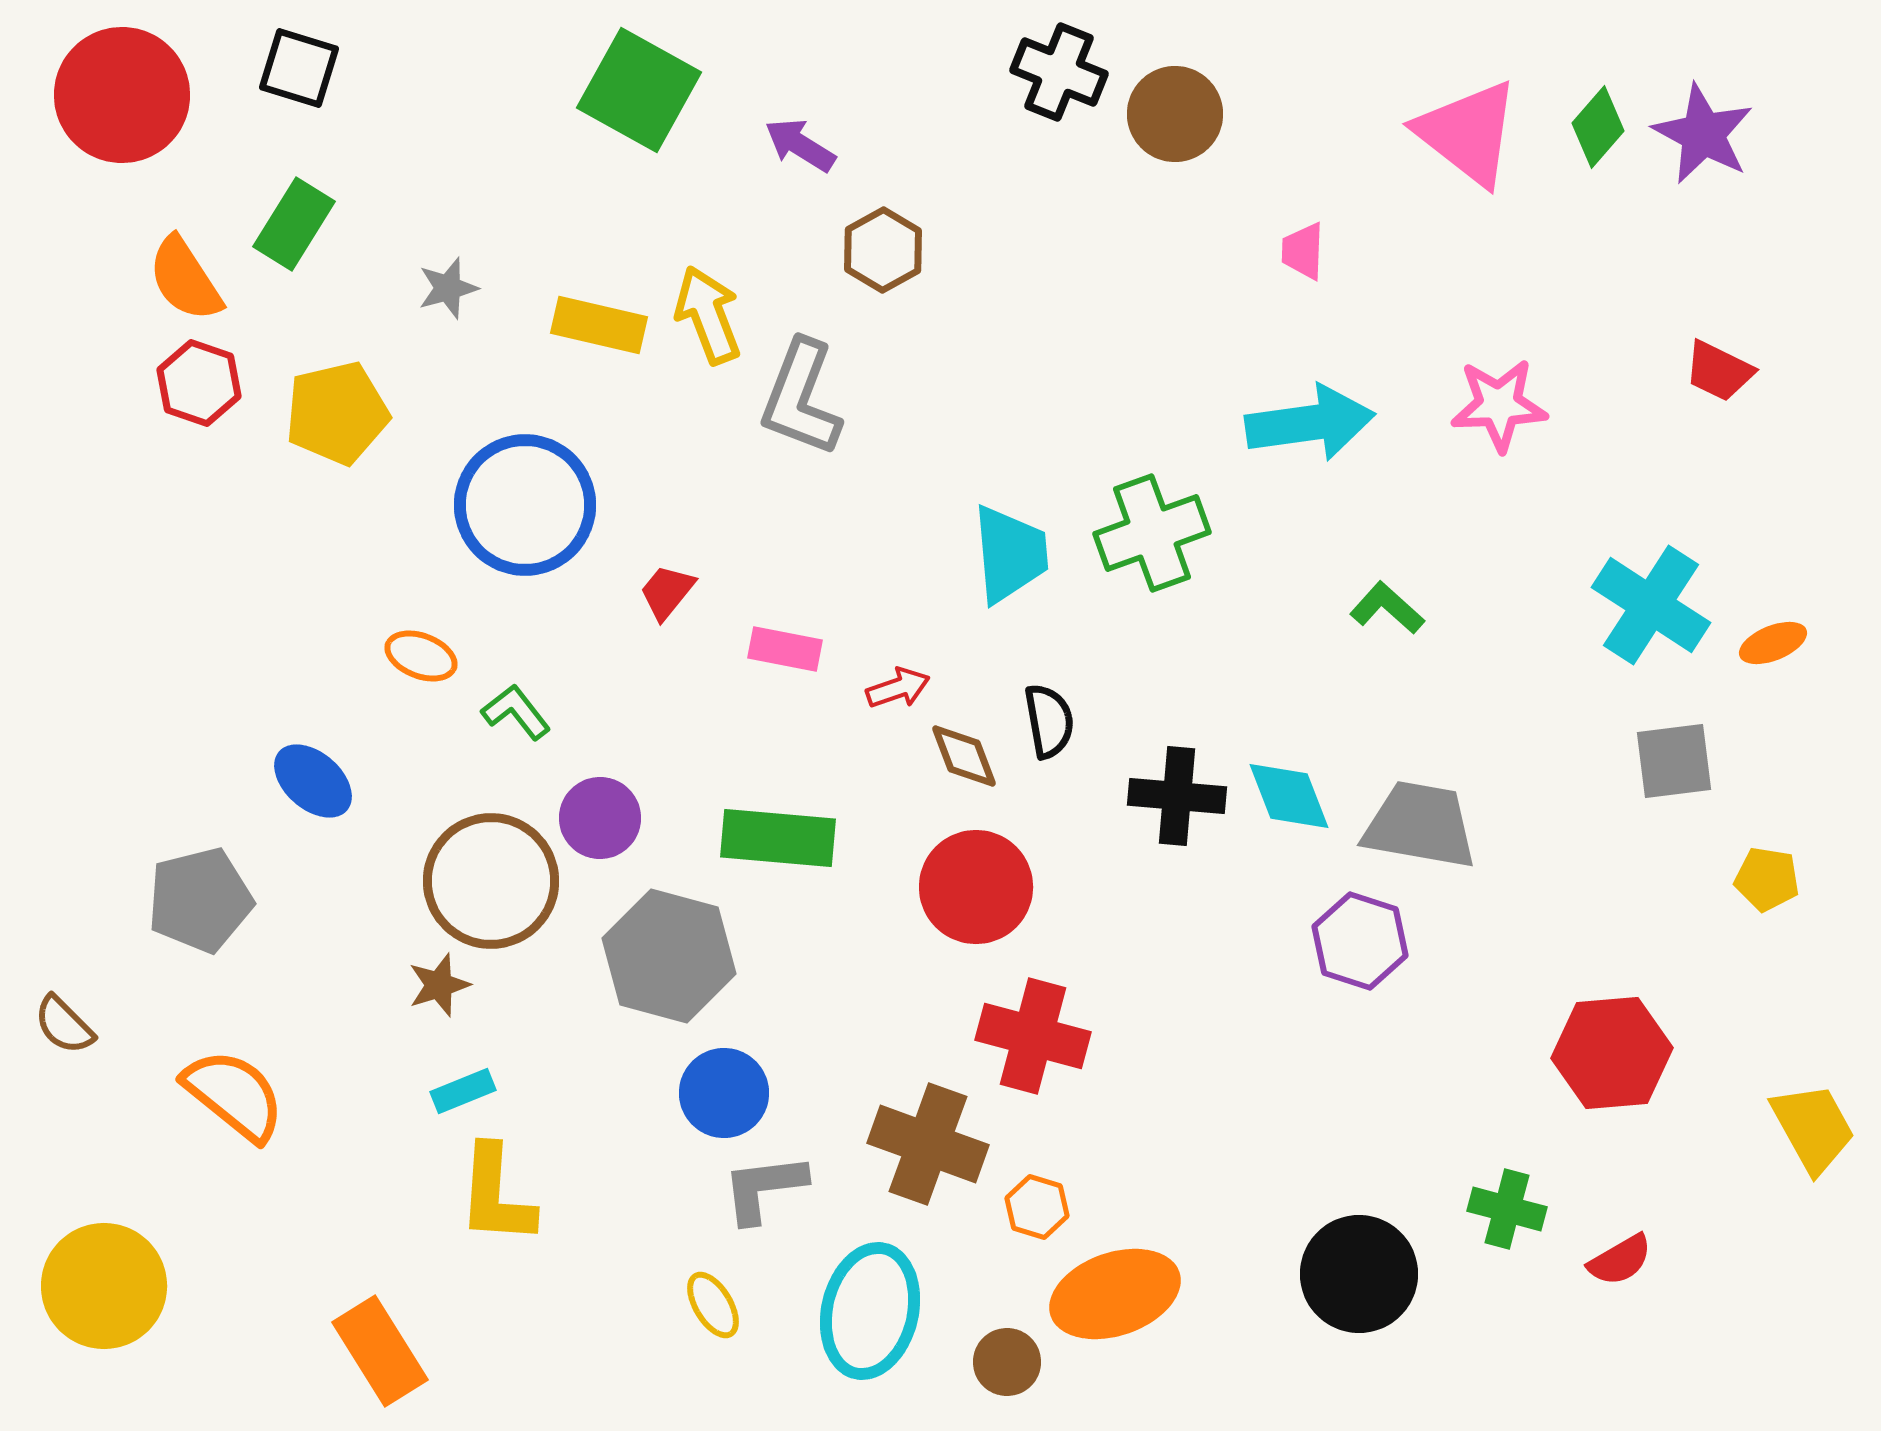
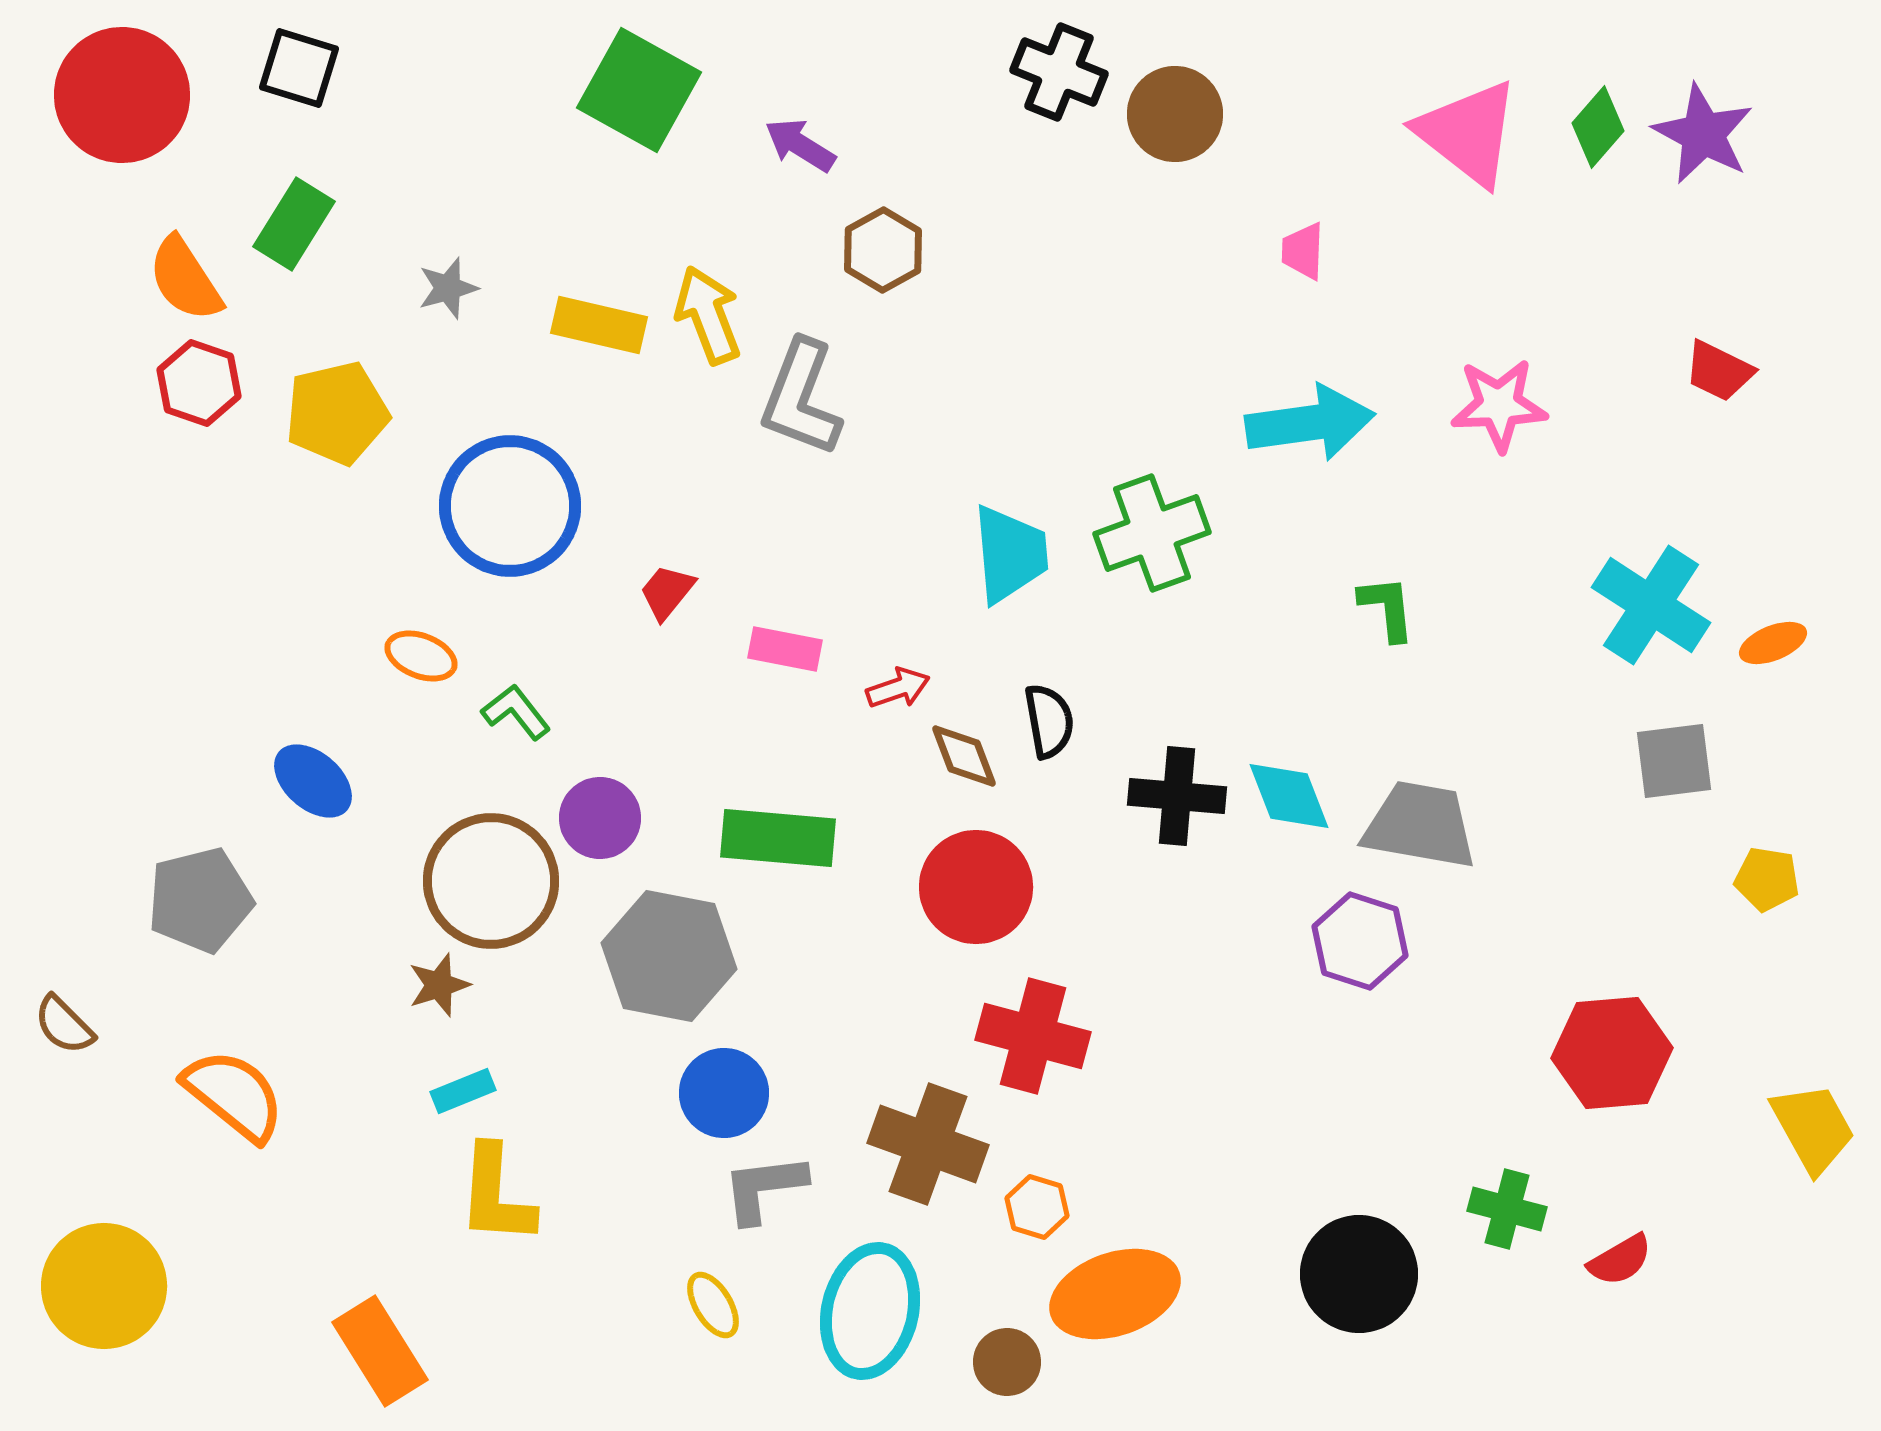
blue circle at (525, 505): moved 15 px left, 1 px down
green L-shape at (1387, 608): rotated 42 degrees clockwise
gray hexagon at (669, 956): rotated 4 degrees counterclockwise
